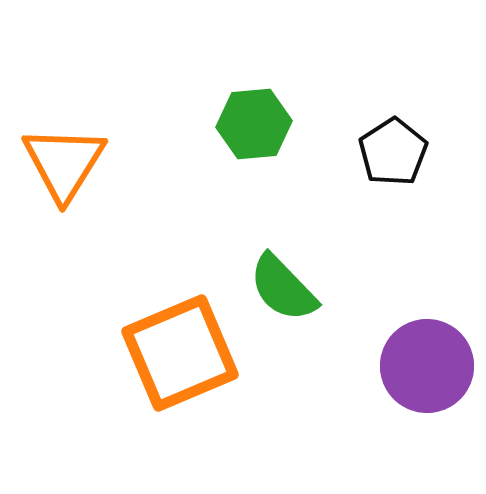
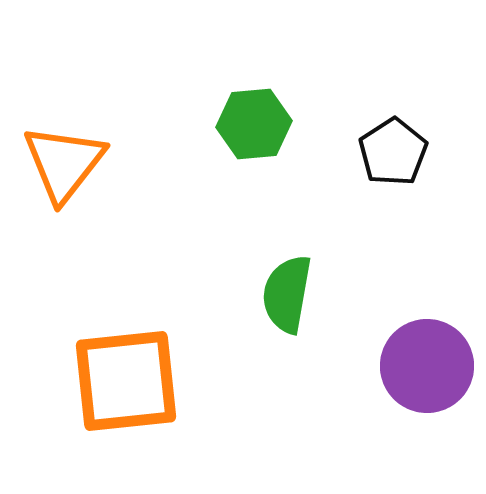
orange triangle: rotated 6 degrees clockwise
green semicircle: moved 4 px right, 6 px down; rotated 54 degrees clockwise
orange square: moved 54 px left, 28 px down; rotated 17 degrees clockwise
